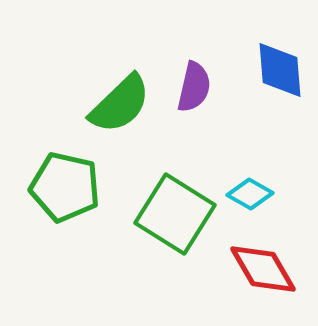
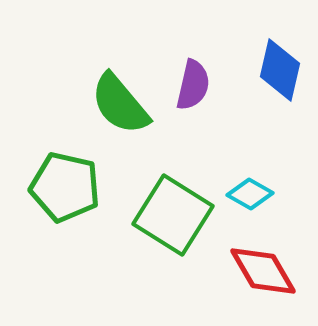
blue diamond: rotated 18 degrees clockwise
purple semicircle: moved 1 px left, 2 px up
green semicircle: rotated 94 degrees clockwise
green square: moved 2 px left, 1 px down
red diamond: moved 2 px down
